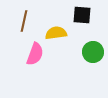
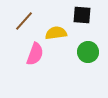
brown line: rotated 30 degrees clockwise
green circle: moved 5 px left
